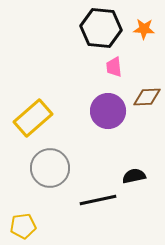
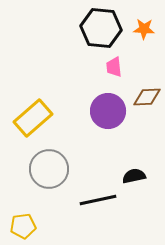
gray circle: moved 1 px left, 1 px down
